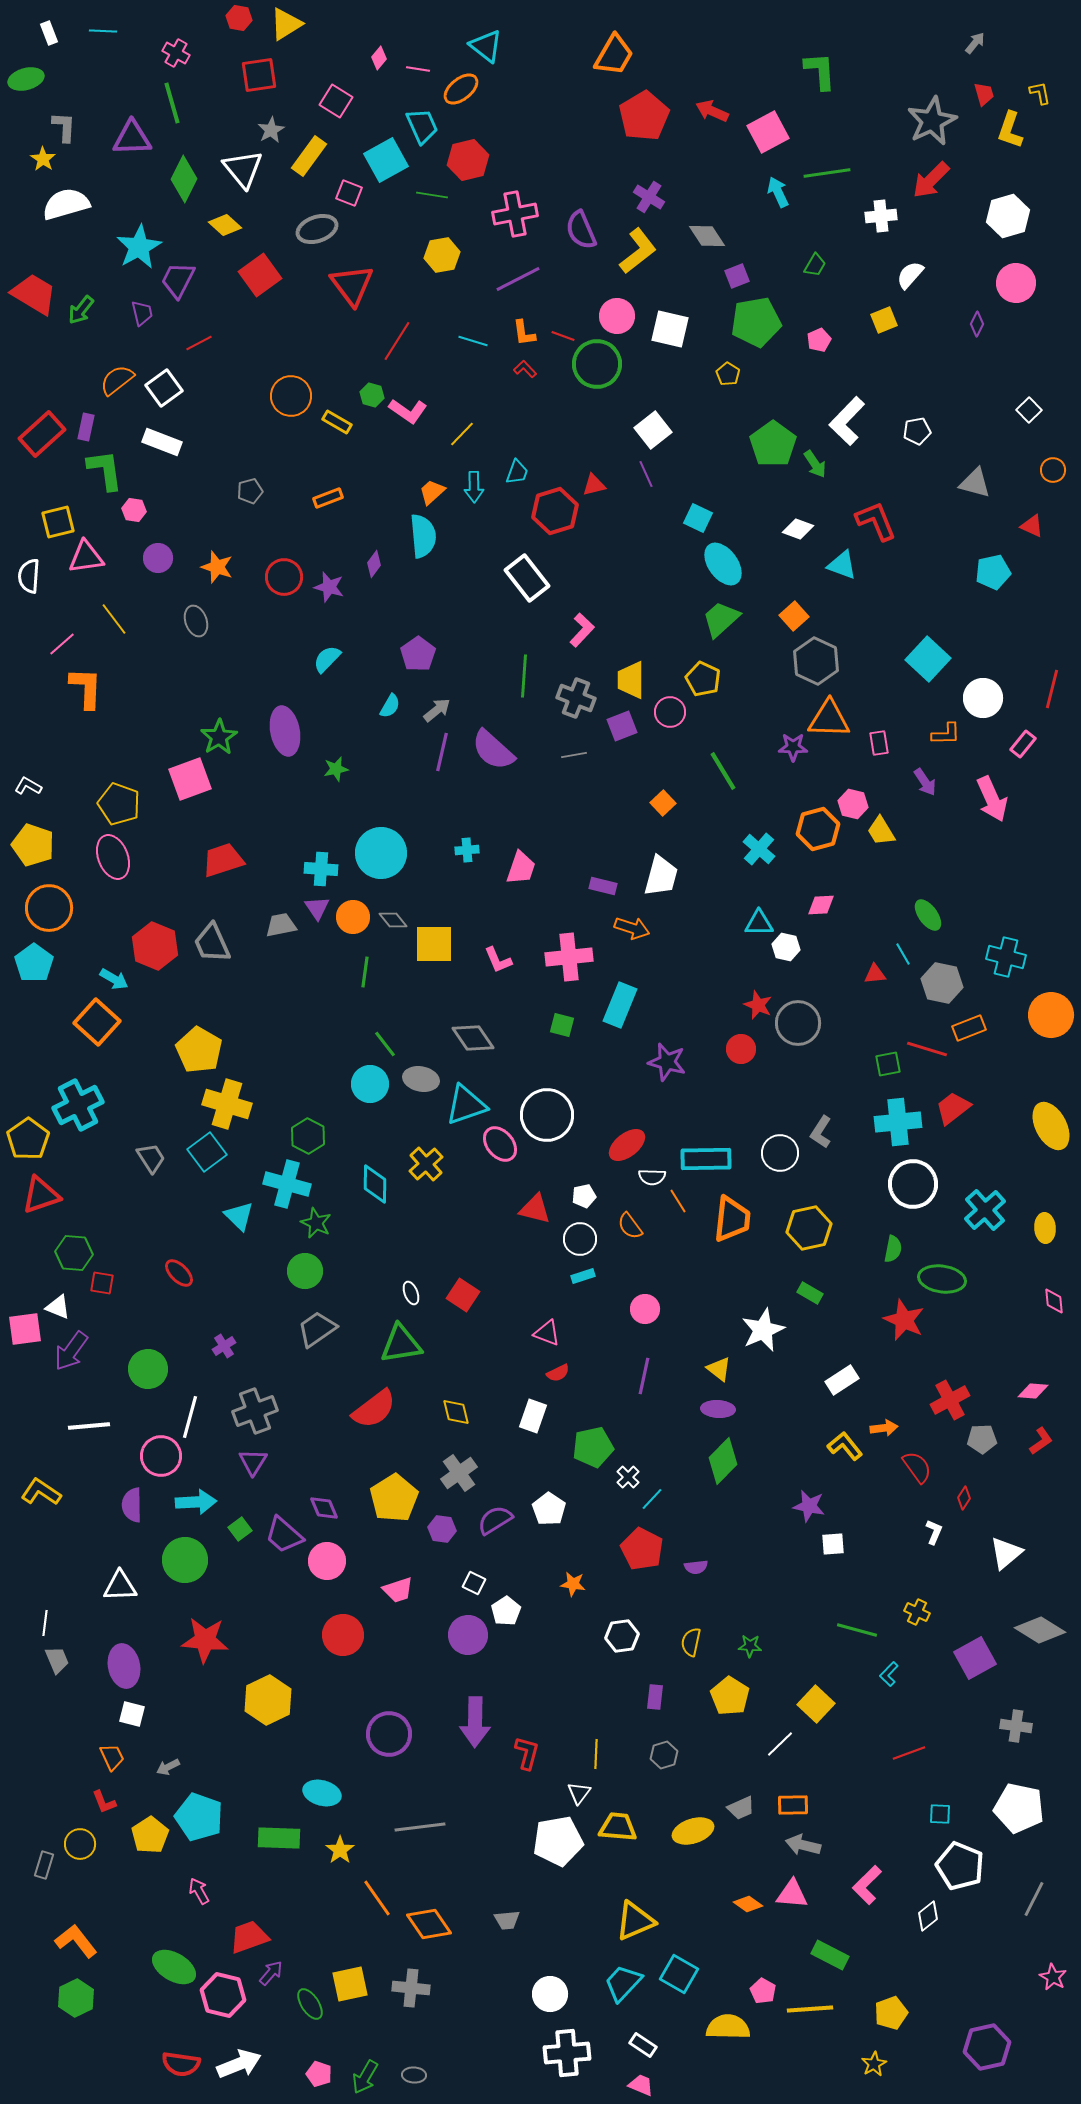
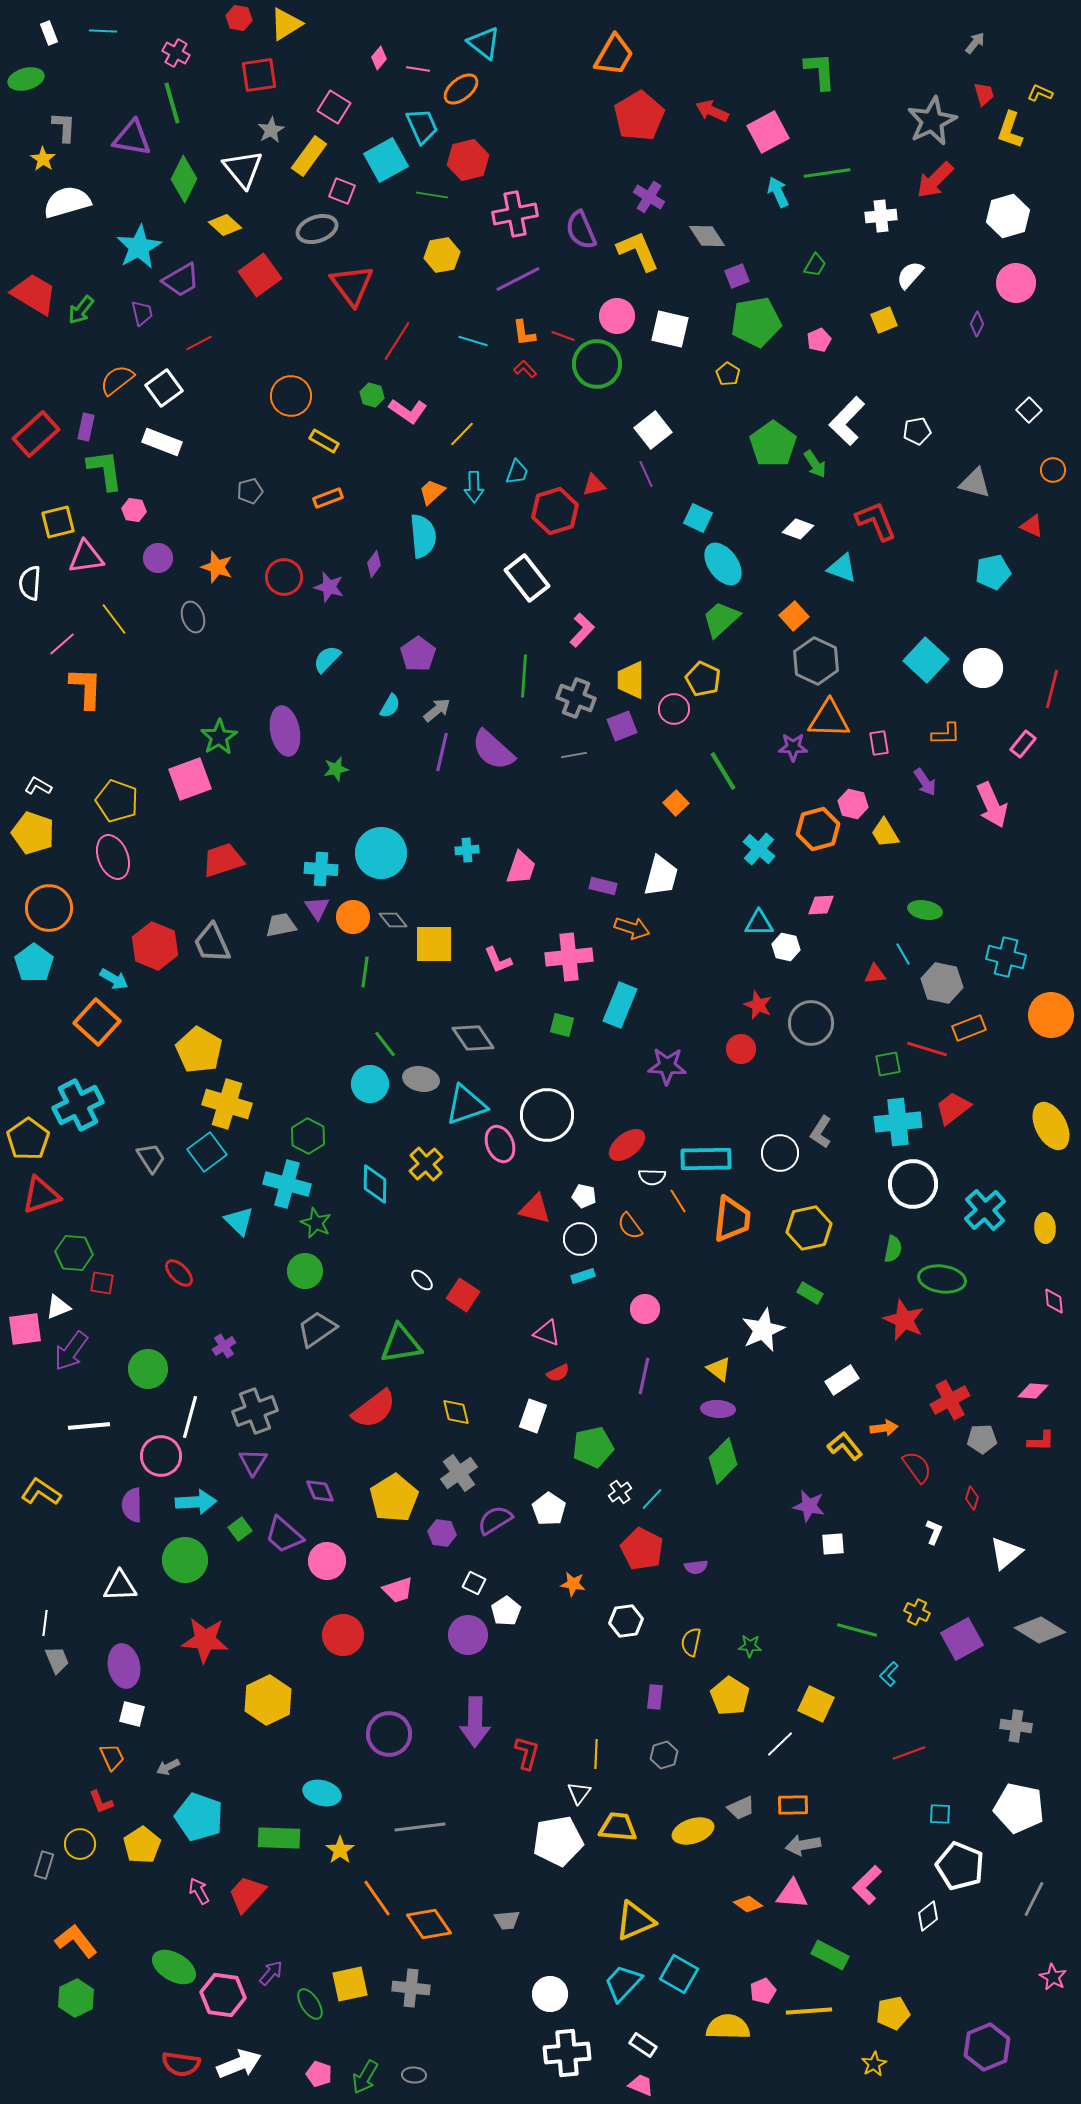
cyan triangle at (486, 46): moved 2 px left, 3 px up
yellow L-shape at (1040, 93): rotated 55 degrees counterclockwise
pink square at (336, 101): moved 2 px left, 6 px down
red pentagon at (644, 116): moved 5 px left
purple triangle at (132, 138): rotated 12 degrees clockwise
red arrow at (931, 180): moved 4 px right
pink square at (349, 193): moved 7 px left, 2 px up
white semicircle at (66, 204): moved 1 px right, 2 px up
yellow L-shape at (638, 251): rotated 75 degrees counterclockwise
purple trapezoid at (178, 280): moved 3 px right; rotated 147 degrees counterclockwise
yellow rectangle at (337, 422): moved 13 px left, 19 px down
red rectangle at (42, 434): moved 6 px left
cyan triangle at (842, 565): moved 3 px down
white semicircle at (29, 576): moved 1 px right, 7 px down
gray ellipse at (196, 621): moved 3 px left, 4 px up
cyan square at (928, 659): moved 2 px left, 1 px down
white circle at (983, 698): moved 30 px up
pink circle at (670, 712): moved 4 px right, 3 px up
white L-shape at (28, 786): moved 10 px right
pink arrow at (992, 799): moved 6 px down
orange square at (663, 803): moved 13 px right
yellow pentagon at (119, 804): moved 2 px left, 3 px up
yellow trapezoid at (881, 831): moved 4 px right, 2 px down
yellow pentagon at (33, 845): moved 12 px up
green ellipse at (928, 915): moved 3 px left, 5 px up; rotated 44 degrees counterclockwise
gray circle at (798, 1023): moved 13 px right
purple star at (667, 1062): moved 4 px down; rotated 12 degrees counterclockwise
pink ellipse at (500, 1144): rotated 18 degrees clockwise
white pentagon at (584, 1196): rotated 25 degrees clockwise
cyan triangle at (239, 1216): moved 5 px down
white ellipse at (411, 1293): moved 11 px right, 13 px up; rotated 25 degrees counterclockwise
white triangle at (58, 1307): rotated 44 degrees counterclockwise
red L-shape at (1041, 1441): rotated 36 degrees clockwise
white cross at (628, 1477): moved 8 px left, 15 px down; rotated 10 degrees clockwise
red diamond at (964, 1498): moved 8 px right; rotated 15 degrees counterclockwise
purple diamond at (324, 1508): moved 4 px left, 17 px up
purple hexagon at (442, 1529): moved 4 px down
white hexagon at (622, 1636): moved 4 px right, 15 px up
purple square at (975, 1658): moved 13 px left, 19 px up
yellow square at (816, 1704): rotated 18 degrees counterclockwise
red L-shape at (104, 1802): moved 3 px left
yellow pentagon at (150, 1835): moved 8 px left, 10 px down
gray arrow at (803, 1845): rotated 24 degrees counterclockwise
red trapezoid at (249, 1937): moved 2 px left, 43 px up; rotated 27 degrees counterclockwise
pink pentagon at (763, 1991): rotated 20 degrees clockwise
pink hexagon at (223, 1995): rotated 6 degrees counterclockwise
yellow line at (810, 2009): moved 1 px left, 2 px down
yellow pentagon at (891, 2013): moved 2 px right; rotated 8 degrees clockwise
purple hexagon at (987, 2047): rotated 9 degrees counterclockwise
